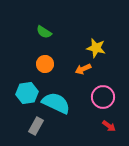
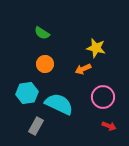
green semicircle: moved 2 px left, 1 px down
cyan semicircle: moved 3 px right, 1 px down
red arrow: rotated 16 degrees counterclockwise
